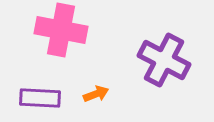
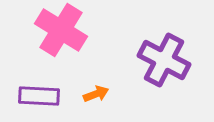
pink cross: rotated 21 degrees clockwise
purple rectangle: moved 1 px left, 2 px up
